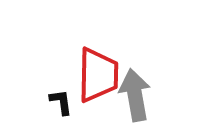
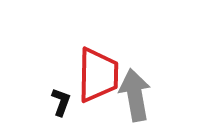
black L-shape: rotated 28 degrees clockwise
